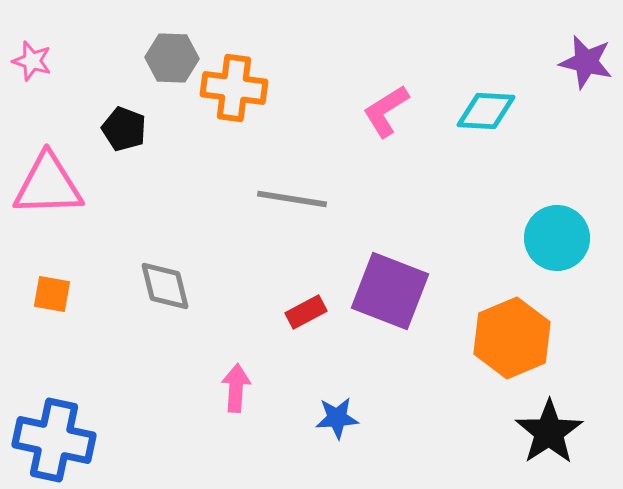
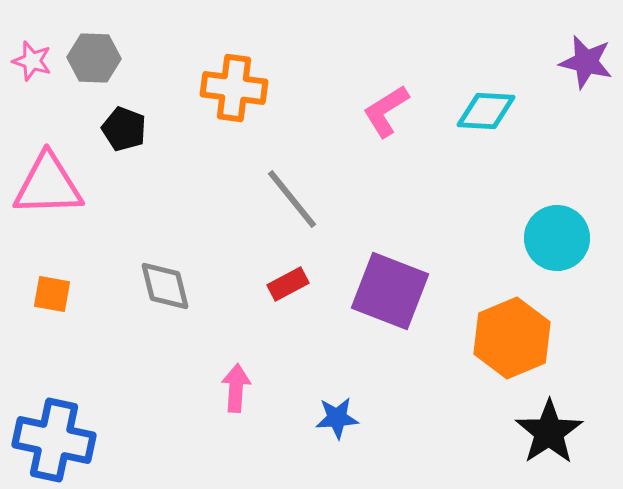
gray hexagon: moved 78 px left
gray line: rotated 42 degrees clockwise
red rectangle: moved 18 px left, 28 px up
